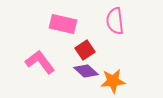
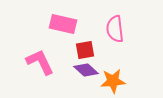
pink semicircle: moved 8 px down
red square: rotated 24 degrees clockwise
pink L-shape: rotated 12 degrees clockwise
purple diamond: moved 1 px up
